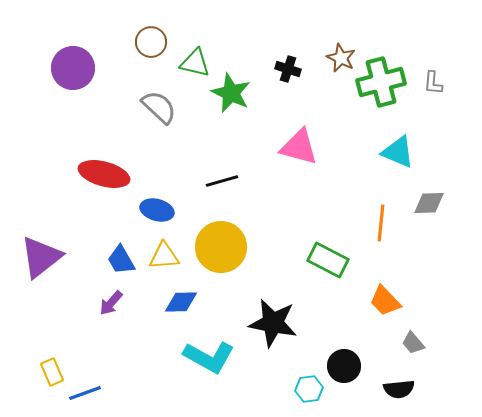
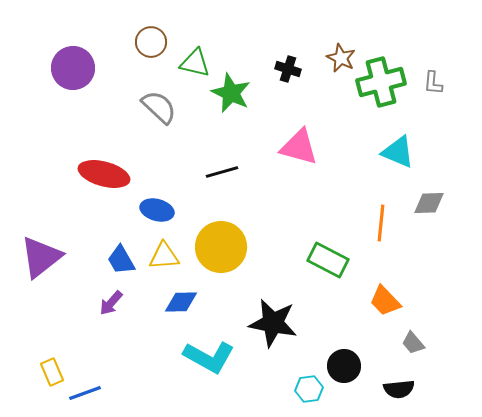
black line: moved 9 px up
